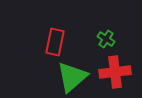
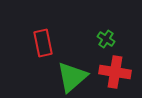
red rectangle: moved 12 px left, 1 px down; rotated 24 degrees counterclockwise
red cross: rotated 16 degrees clockwise
